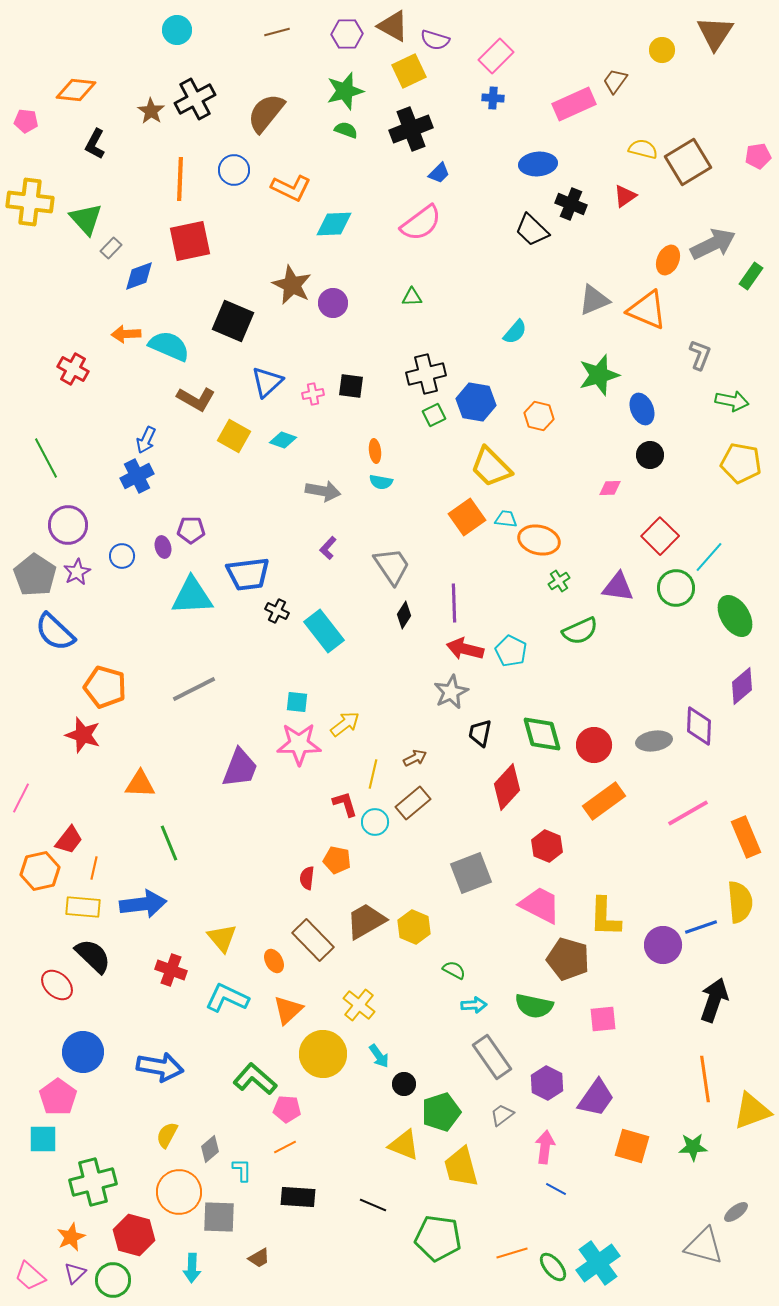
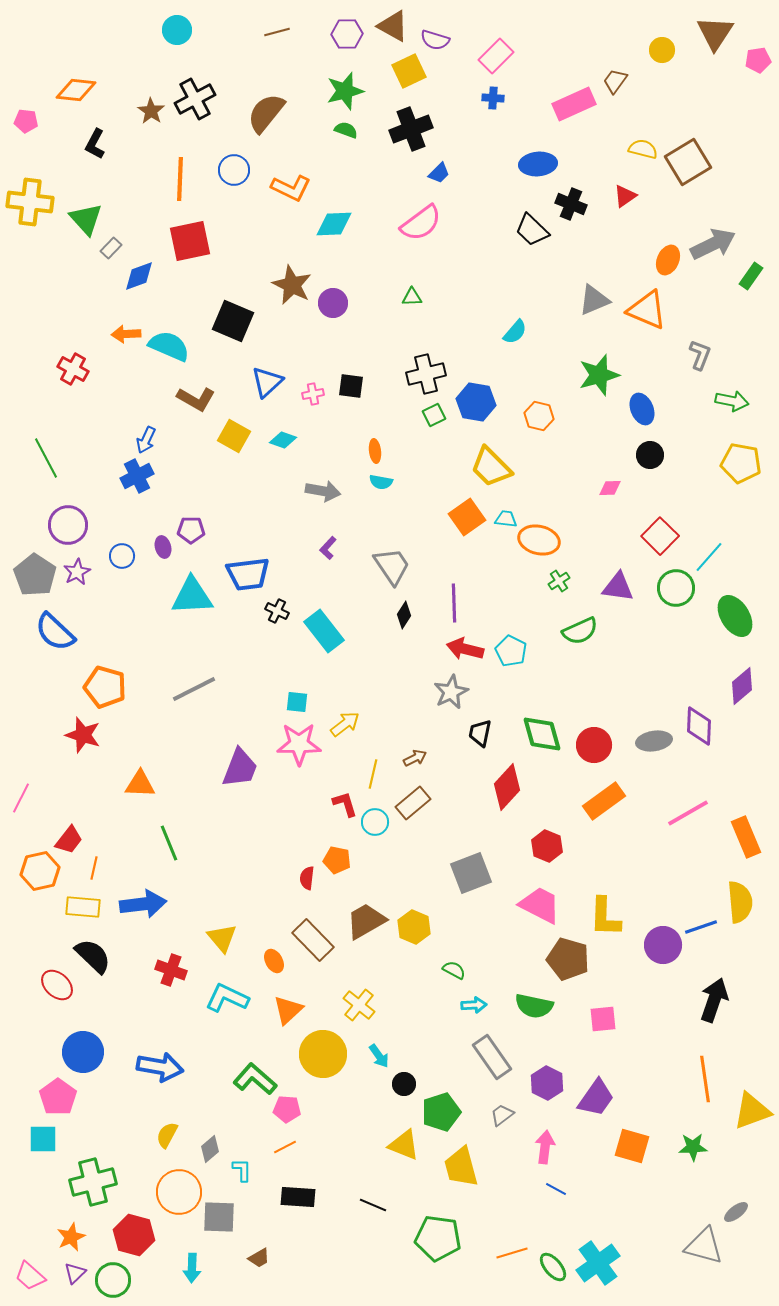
pink pentagon at (758, 156): moved 96 px up
